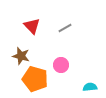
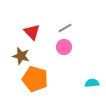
red triangle: moved 6 px down
pink circle: moved 3 px right, 18 px up
cyan semicircle: moved 2 px right, 4 px up
